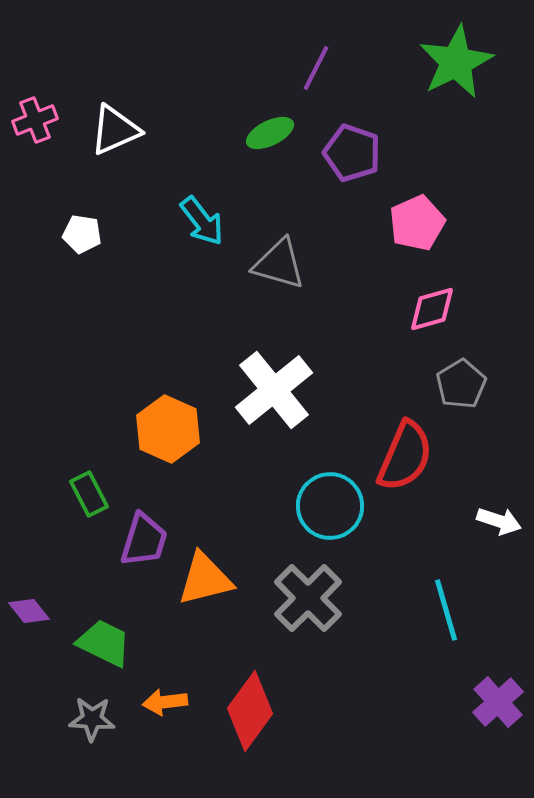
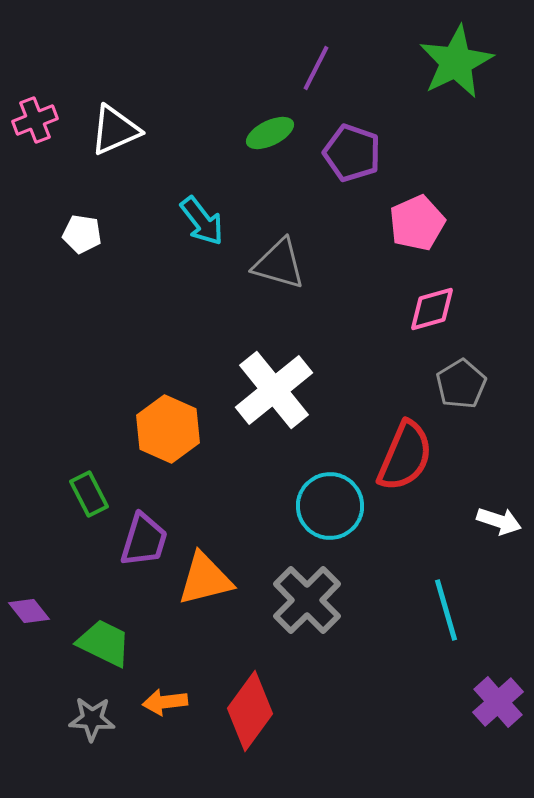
gray cross: moved 1 px left, 2 px down
